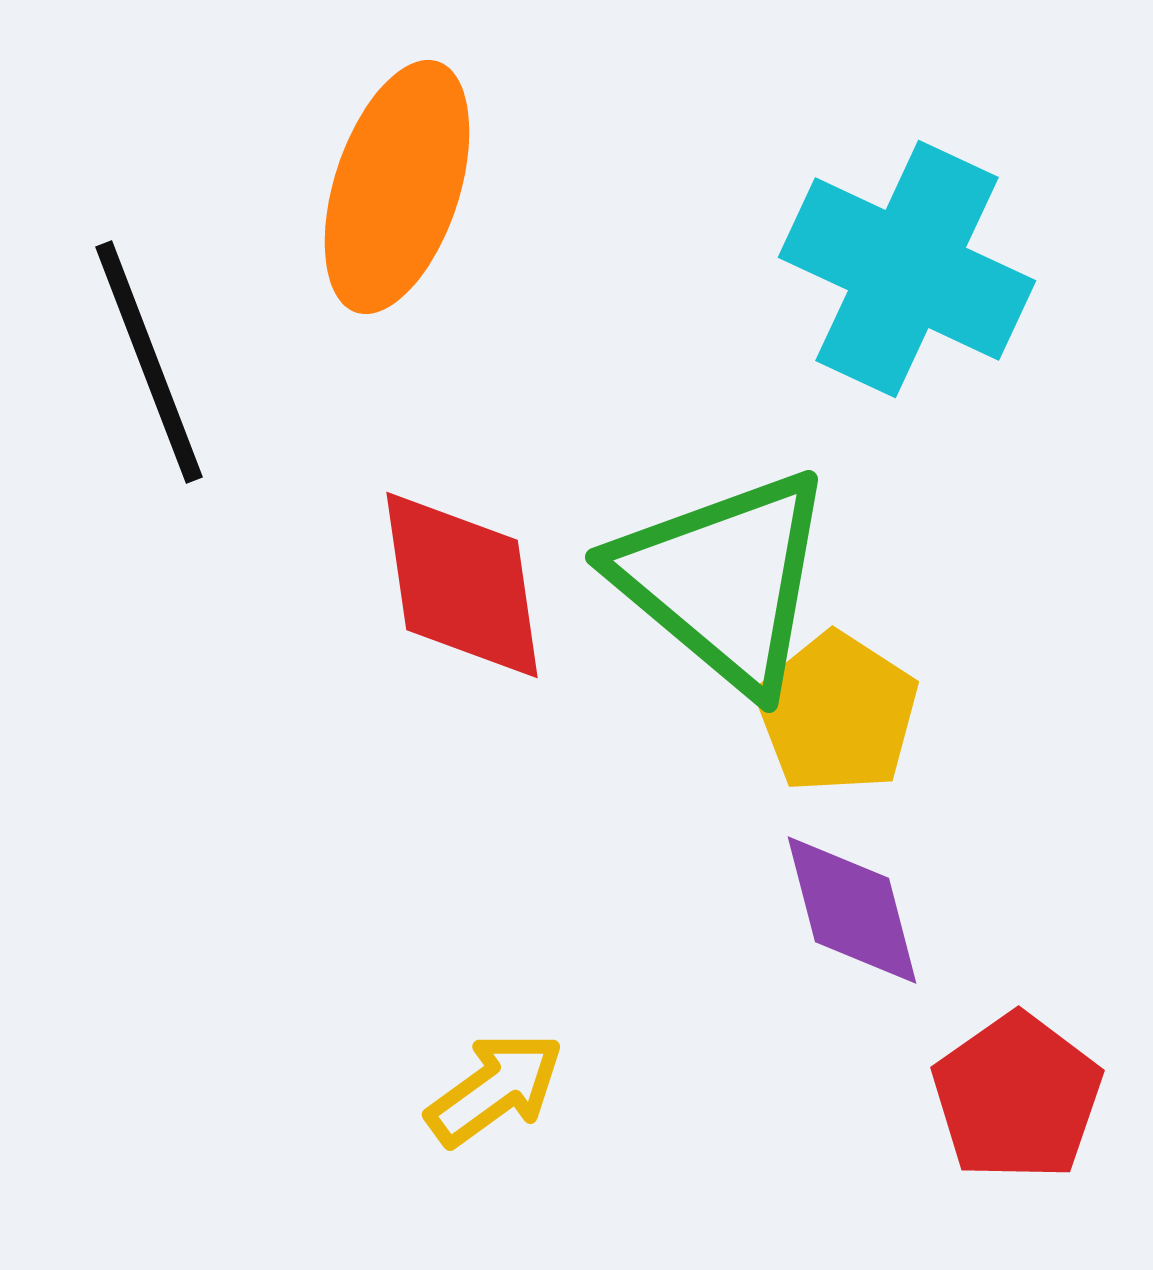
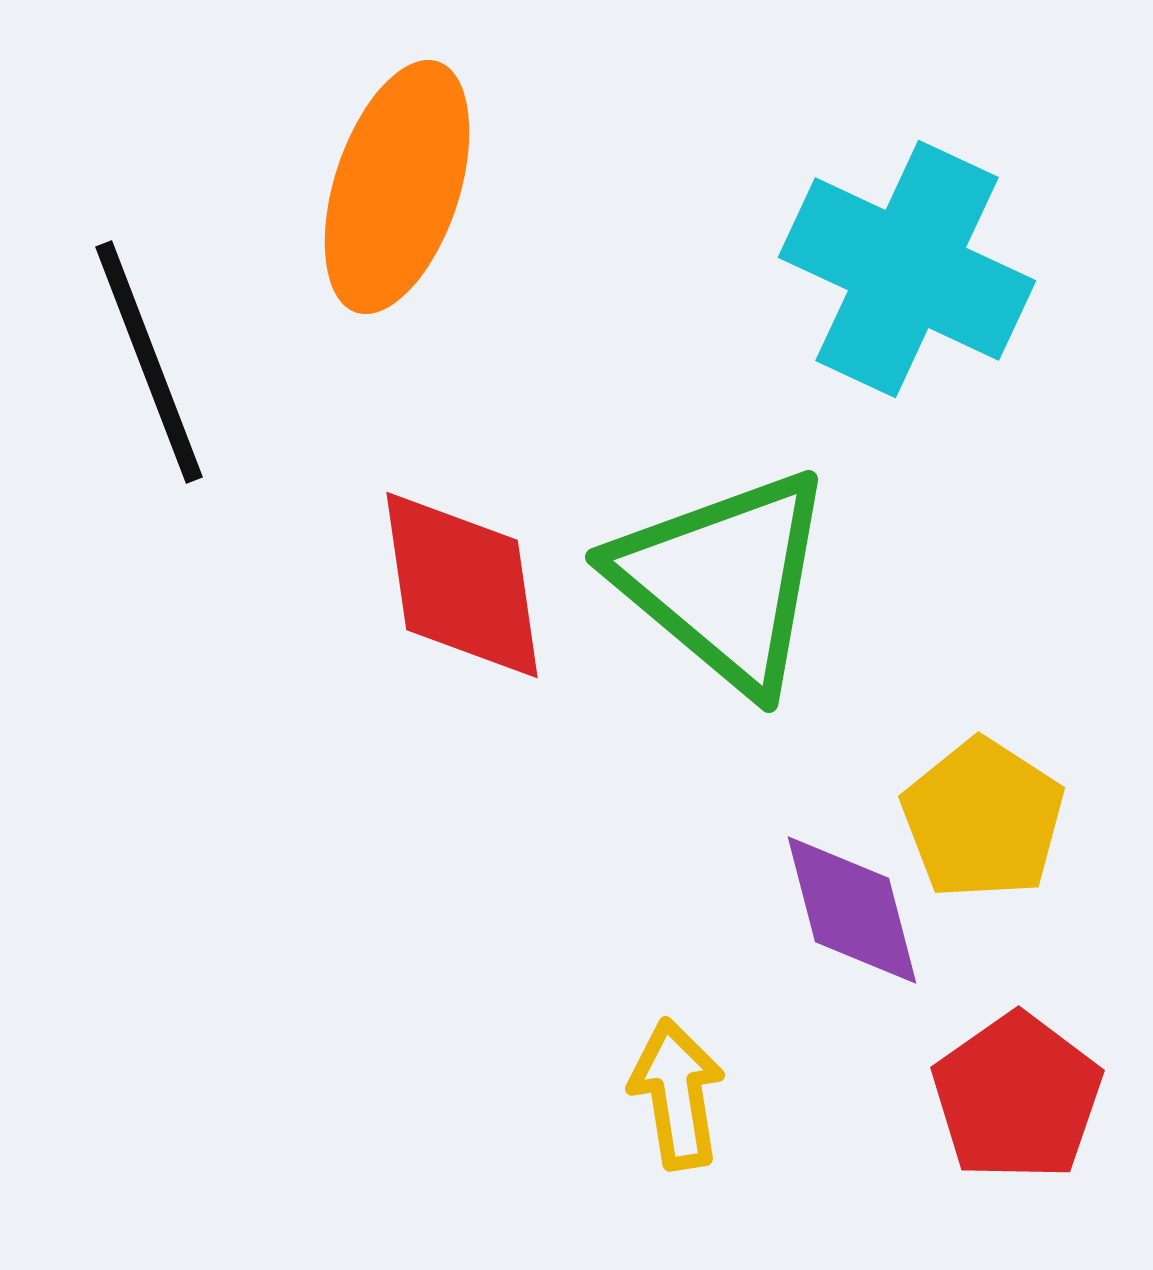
yellow pentagon: moved 146 px right, 106 px down
yellow arrow: moved 182 px right, 5 px down; rotated 63 degrees counterclockwise
